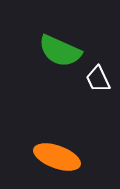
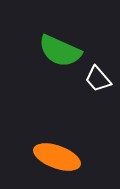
white trapezoid: rotated 16 degrees counterclockwise
